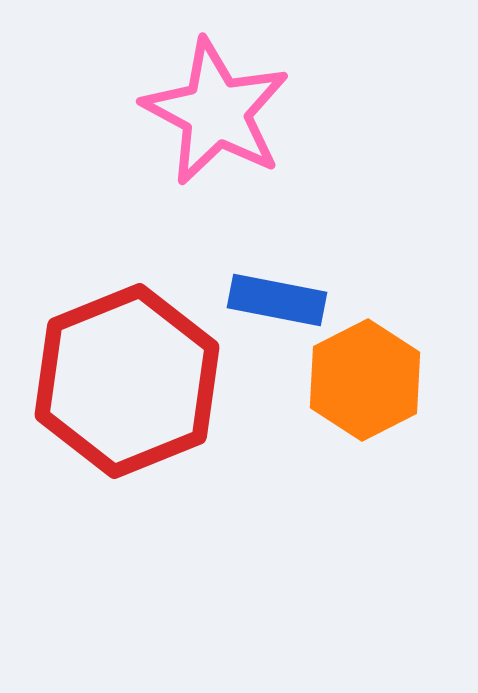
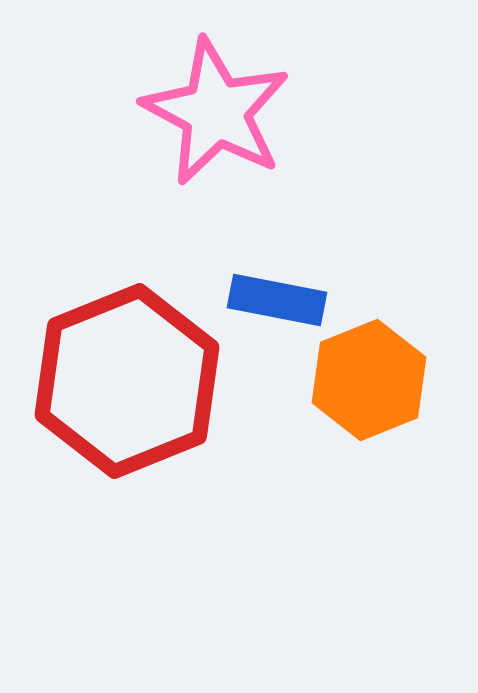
orange hexagon: moved 4 px right; rotated 5 degrees clockwise
